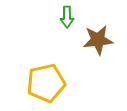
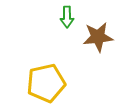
brown star: moved 3 px up
